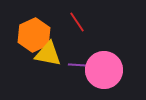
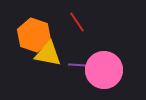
orange hexagon: rotated 16 degrees counterclockwise
